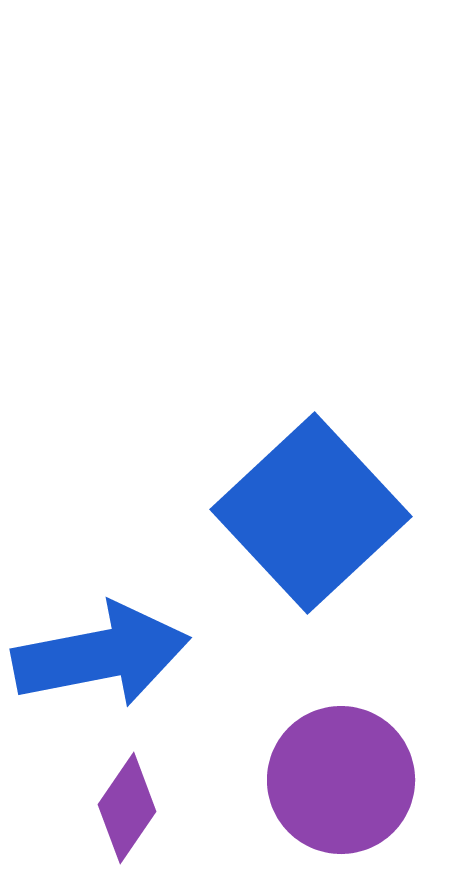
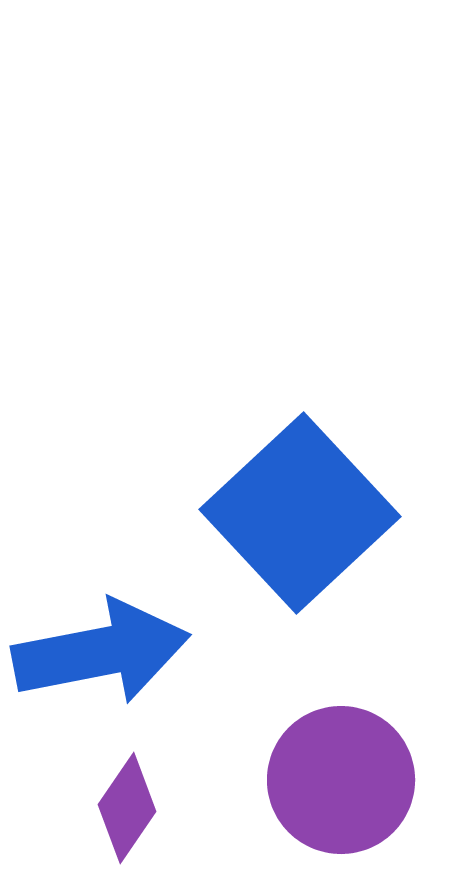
blue square: moved 11 px left
blue arrow: moved 3 px up
